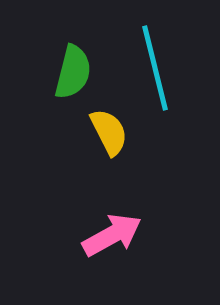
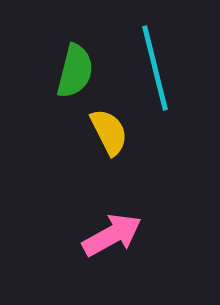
green semicircle: moved 2 px right, 1 px up
